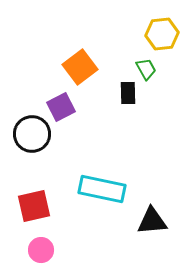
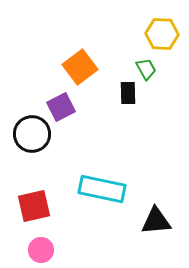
yellow hexagon: rotated 8 degrees clockwise
black triangle: moved 4 px right
